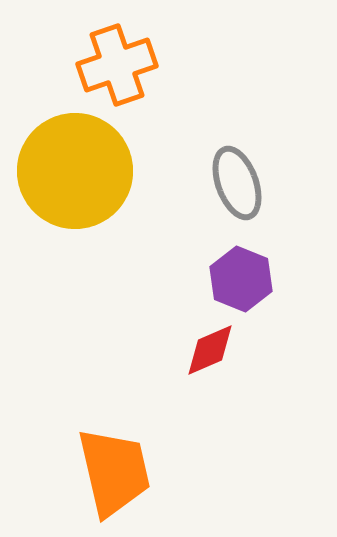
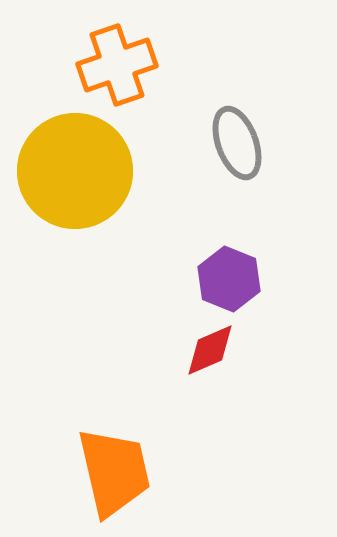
gray ellipse: moved 40 px up
purple hexagon: moved 12 px left
